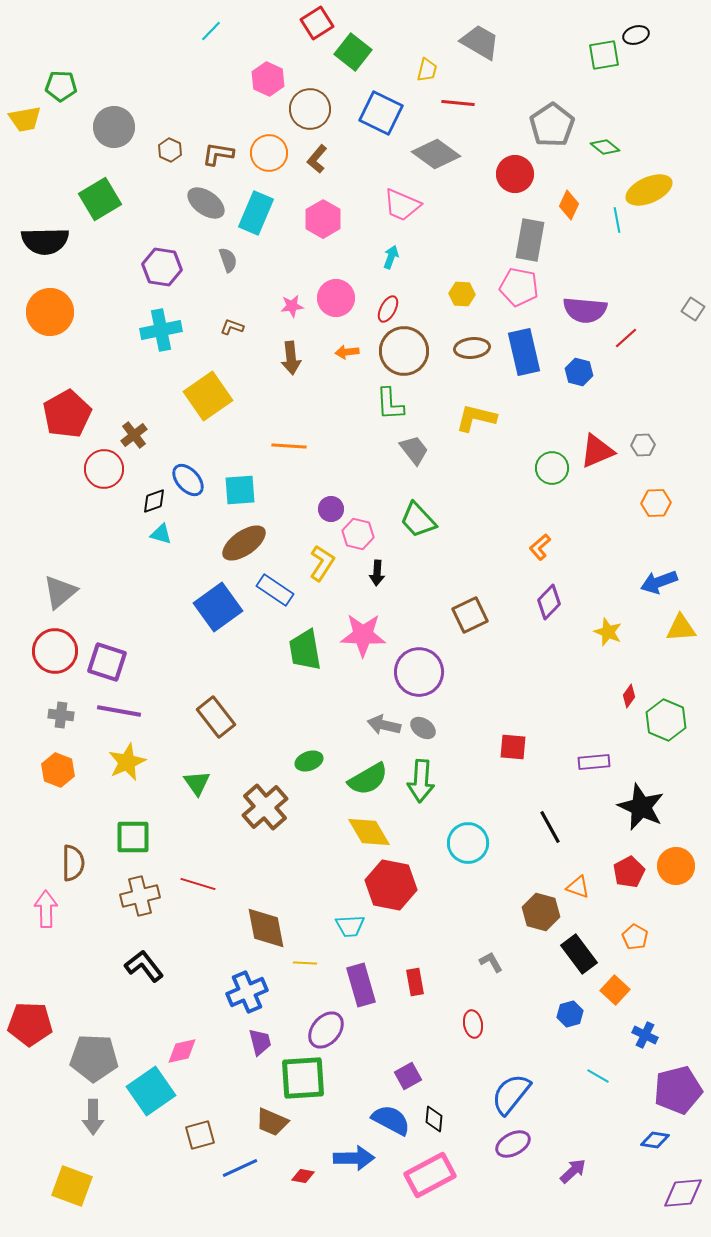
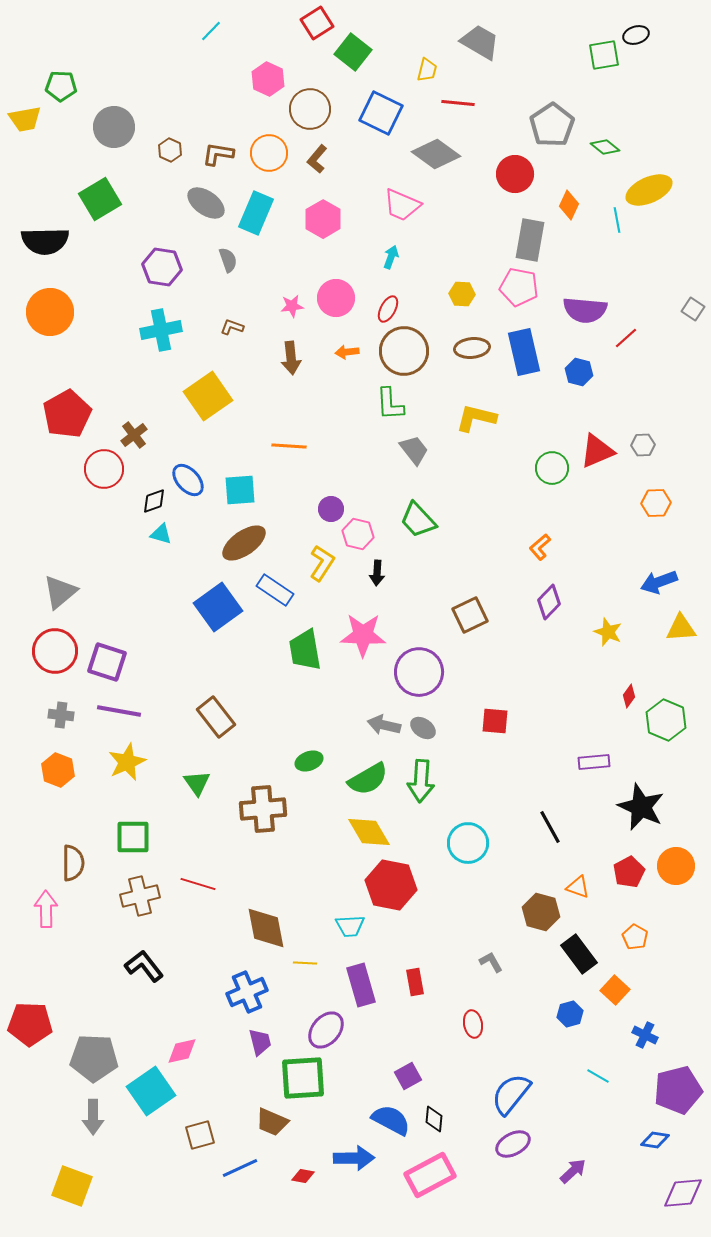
red square at (513, 747): moved 18 px left, 26 px up
brown cross at (265, 807): moved 2 px left, 2 px down; rotated 36 degrees clockwise
